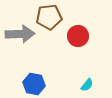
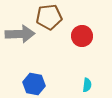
red circle: moved 4 px right
cyan semicircle: rotated 32 degrees counterclockwise
